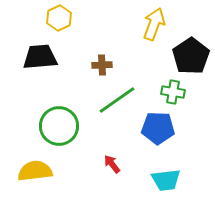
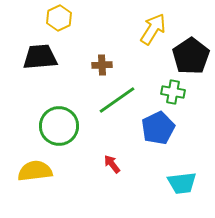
yellow arrow: moved 1 px left, 5 px down; rotated 12 degrees clockwise
blue pentagon: rotated 28 degrees counterclockwise
cyan trapezoid: moved 16 px right, 3 px down
